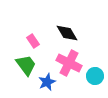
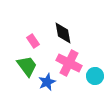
black diamond: moved 4 px left; rotated 20 degrees clockwise
green trapezoid: moved 1 px right, 1 px down
